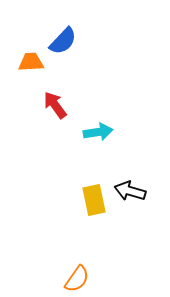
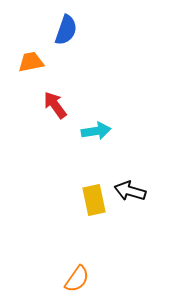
blue semicircle: moved 3 px right, 11 px up; rotated 24 degrees counterclockwise
orange trapezoid: rotated 8 degrees counterclockwise
cyan arrow: moved 2 px left, 1 px up
